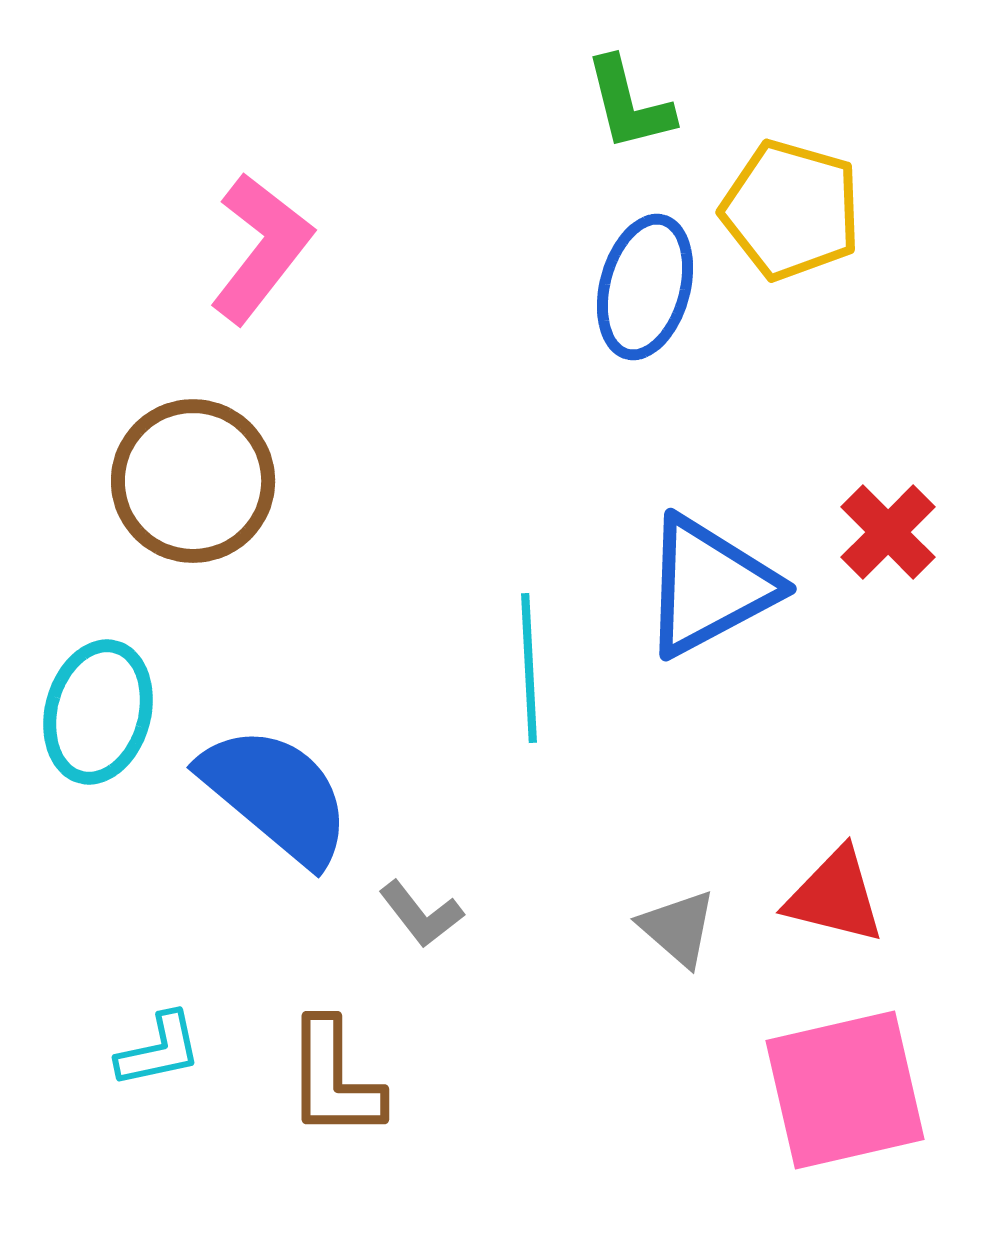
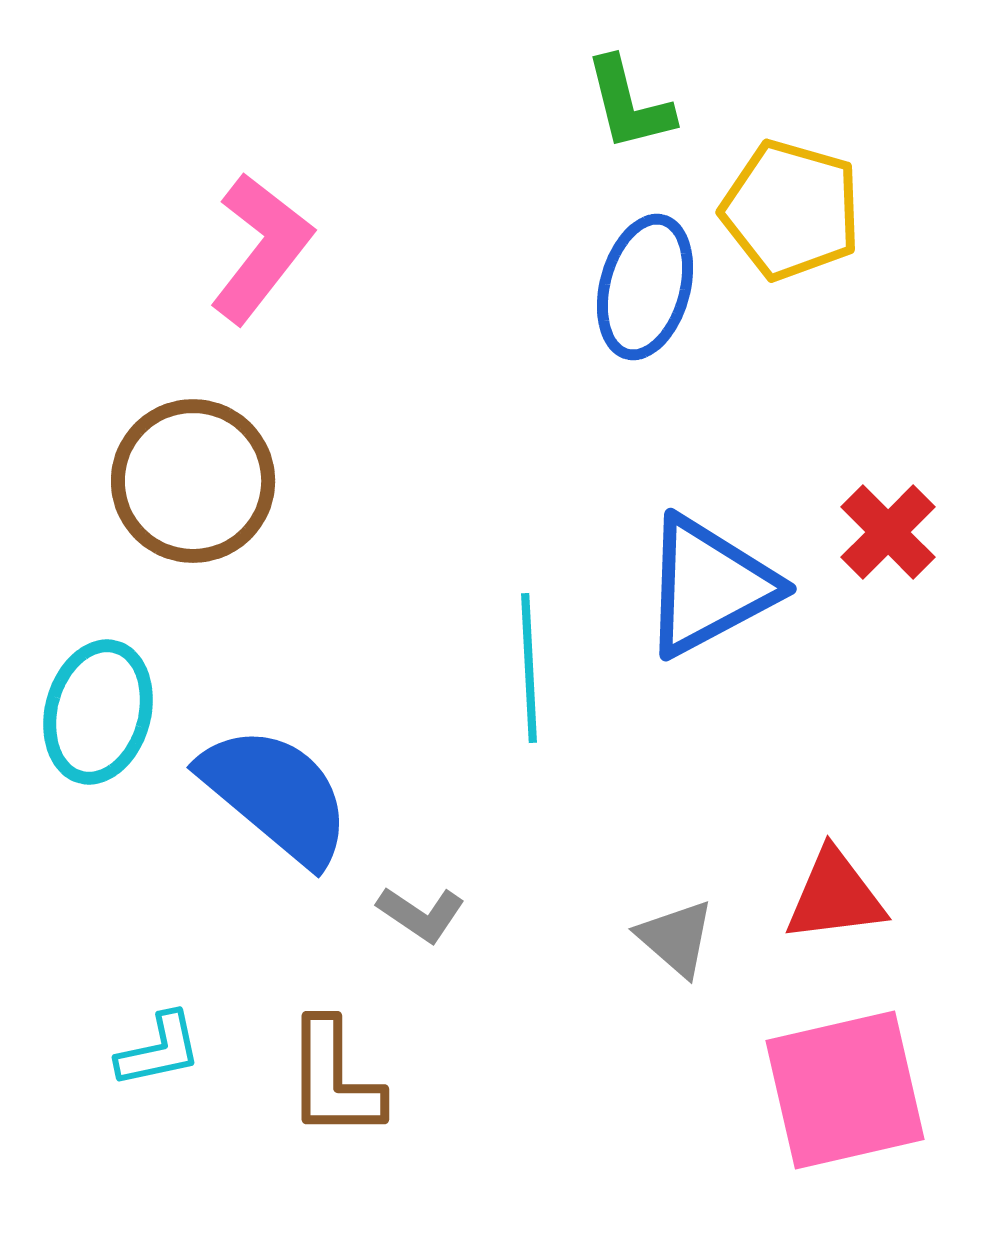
red triangle: rotated 21 degrees counterclockwise
gray L-shape: rotated 18 degrees counterclockwise
gray triangle: moved 2 px left, 10 px down
